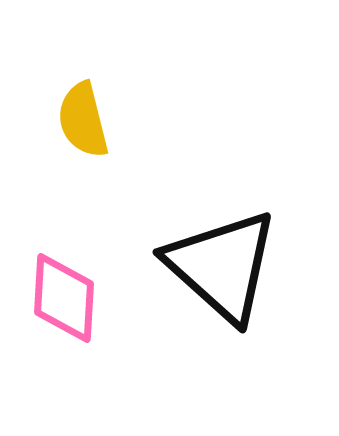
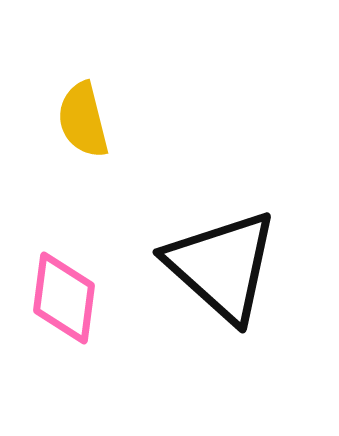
pink diamond: rotated 4 degrees clockwise
